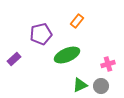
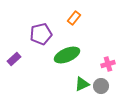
orange rectangle: moved 3 px left, 3 px up
green triangle: moved 2 px right, 1 px up
